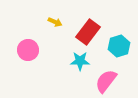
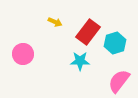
cyan hexagon: moved 4 px left, 3 px up
pink circle: moved 5 px left, 4 px down
pink semicircle: moved 13 px right
